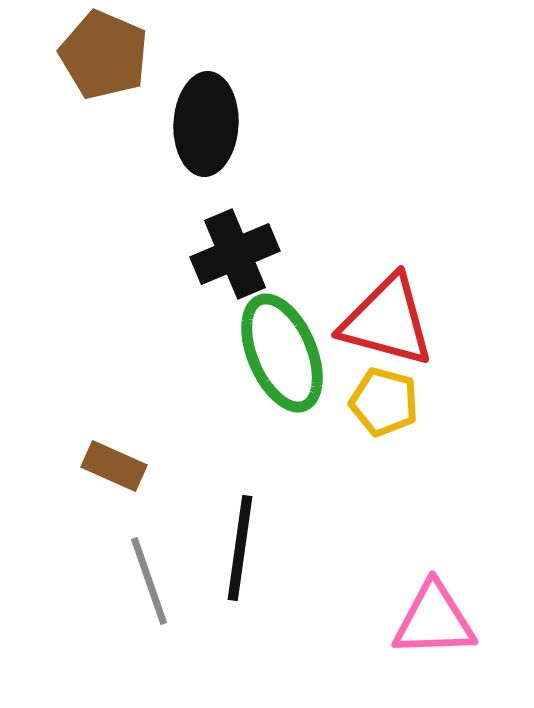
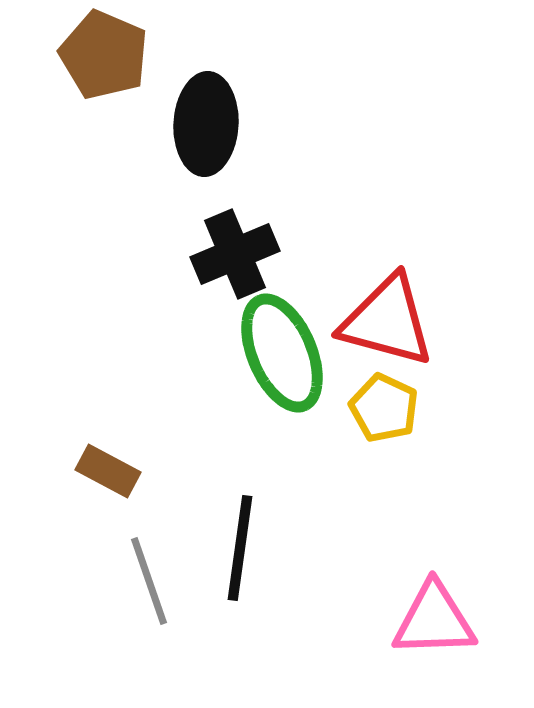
yellow pentagon: moved 6 px down; rotated 10 degrees clockwise
brown rectangle: moved 6 px left, 5 px down; rotated 4 degrees clockwise
